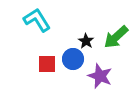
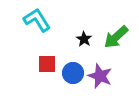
black star: moved 2 px left, 2 px up
blue circle: moved 14 px down
